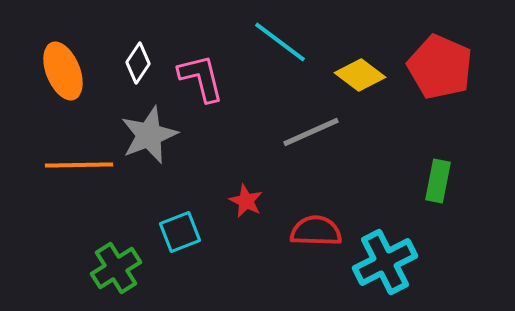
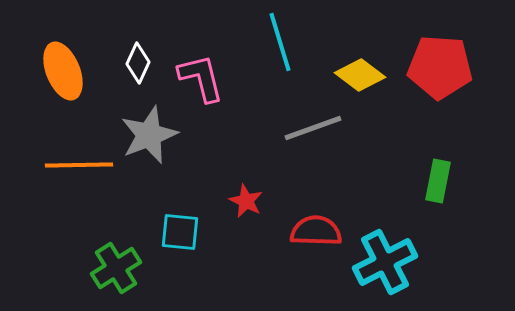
cyan line: rotated 36 degrees clockwise
white diamond: rotated 9 degrees counterclockwise
red pentagon: rotated 20 degrees counterclockwise
gray line: moved 2 px right, 4 px up; rotated 4 degrees clockwise
cyan square: rotated 27 degrees clockwise
